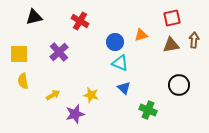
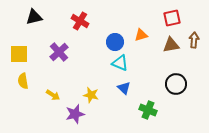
black circle: moved 3 px left, 1 px up
yellow arrow: rotated 64 degrees clockwise
